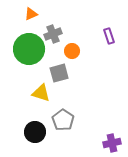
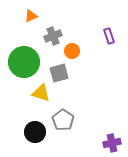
orange triangle: moved 2 px down
gray cross: moved 2 px down
green circle: moved 5 px left, 13 px down
